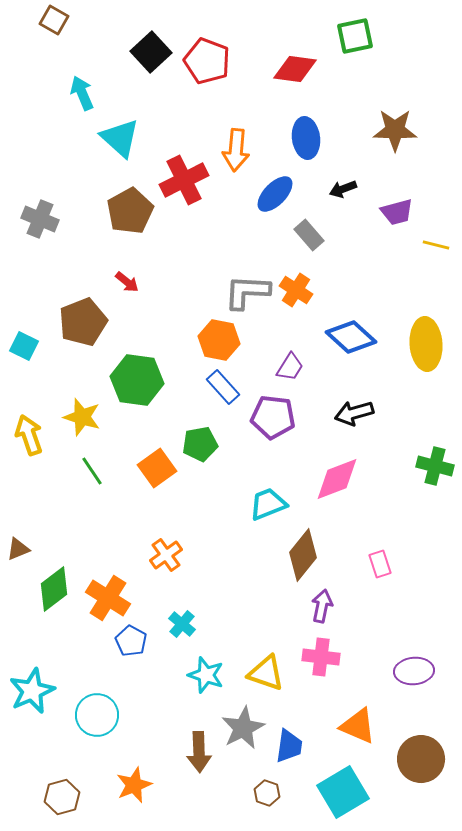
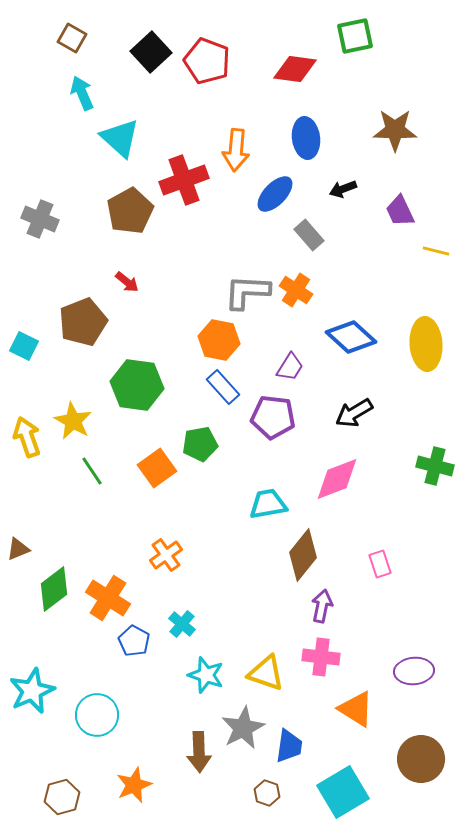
brown square at (54, 20): moved 18 px right, 18 px down
red cross at (184, 180): rotated 6 degrees clockwise
purple trapezoid at (397, 212): moved 3 px right, 1 px up; rotated 80 degrees clockwise
yellow line at (436, 245): moved 6 px down
green hexagon at (137, 380): moved 5 px down
black arrow at (354, 413): rotated 15 degrees counterclockwise
yellow star at (82, 417): moved 9 px left, 4 px down; rotated 12 degrees clockwise
yellow arrow at (29, 435): moved 2 px left, 2 px down
cyan trapezoid at (268, 504): rotated 12 degrees clockwise
blue pentagon at (131, 641): moved 3 px right
orange triangle at (358, 726): moved 2 px left, 17 px up; rotated 9 degrees clockwise
